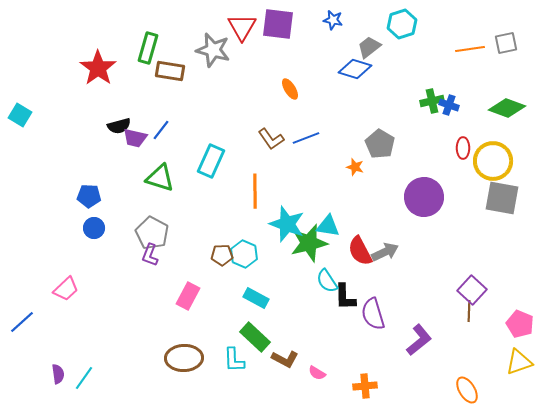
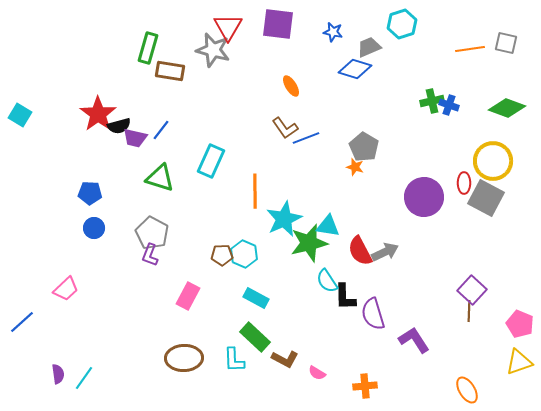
blue star at (333, 20): moved 12 px down
red triangle at (242, 27): moved 14 px left
gray square at (506, 43): rotated 25 degrees clockwise
gray trapezoid at (369, 47): rotated 15 degrees clockwise
red star at (98, 68): moved 46 px down
orange ellipse at (290, 89): moved 1 px right, 3 px up
brown L-shape at (271, 139): moved 14 px right, 11 px up
gray pentagon at (380, 144): moved 16 px left, 3 px down
red ellipse at (463, 148): moved 1 px right, 35 px down
blue pentagon at (89, 196): moved 1 px right, 3 px up
gray square at (502, 198): moved 16 px left; rotated 18 degrees clockwise
cyan star at (287, 224): moved 3 px left, 5 px up; rotated 27 degrees clockwise
purple L-shape at (419, 340): moved 5 px left; rotated 84 degrees counterclockwise
